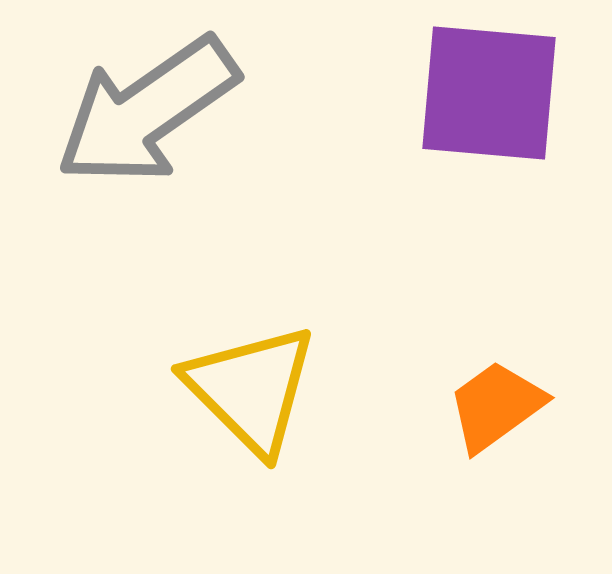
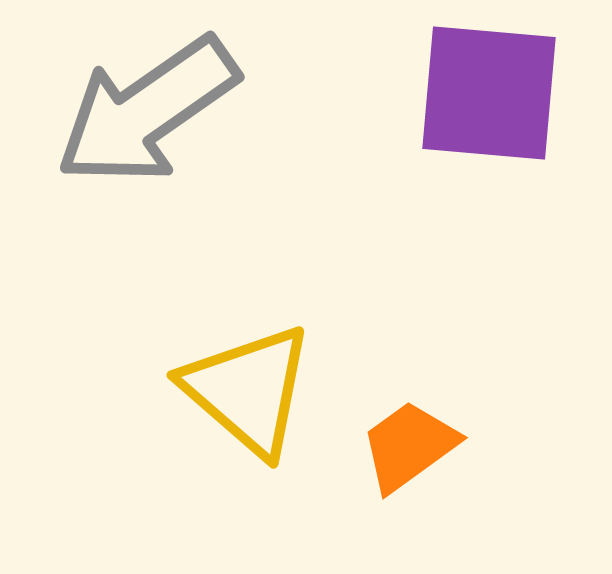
yellow triangle: moved 3 px left, 1 px down; rotated 4 degrees counterclockwise
orange trapezoid: moved 87 px left, 40 px down
